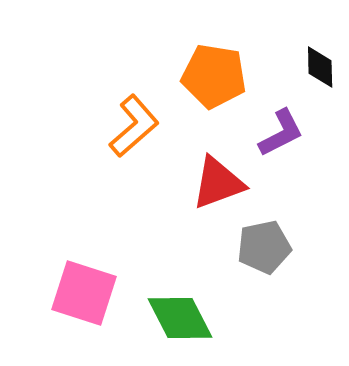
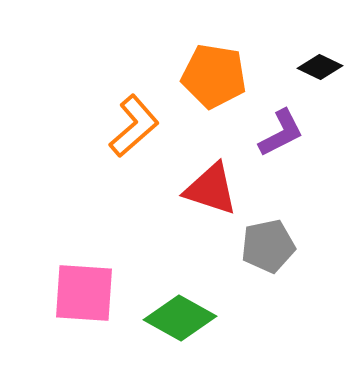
black diamond: rotated 63 degrees counterclockwise
red triangle: moved 7 px left, 6 px down; rotated 38 degrees clockwise
gray pentagon: moved 4 px right, 1 px up
pink square: rotated 14 degrees counterclockwise
green diamond: rotated 34 degrees counterclockwise
